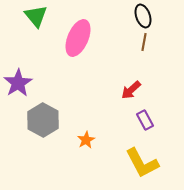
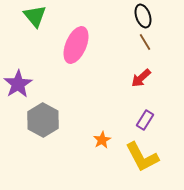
green triangle: moved 1 px left
pink ellipse: moved 2 px left, 7 px down
brown line: moved 1 px right; rotated 42 degrees counterclockwise
purple star: moved 1 px down
red arrow: moved 10 px right, 12 px up
purple rectangle: rotated 60 degrees clockwise
orange star: moved 16 px right
yellow L-shape: moved 6 px up
